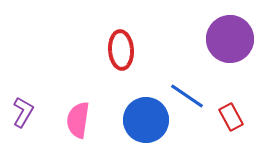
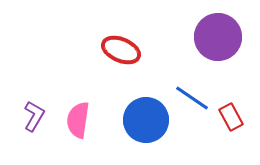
purple circle: moved 12 px left, 2 px up
red ellipse: rotated 63 degrees counterclockwise
blue line: moved 5 px right, 2 px down
purple L-shape: moved 11 px right, 4 px down
